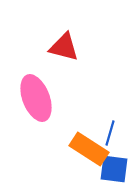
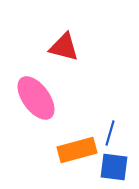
pink ellipse: rotated 15 degrees counterclockwise
orange rectangle: moved 12 px left, 1 px down; rotated 48 degrees counterclockwise
blue square: moved 2 px up
